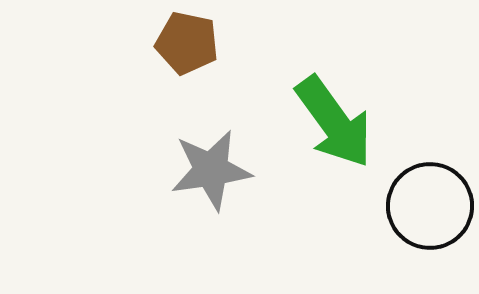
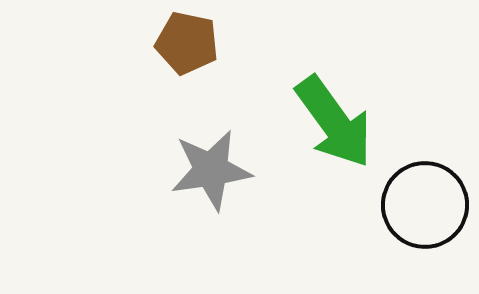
black circle: moved 5 px left, 1 px up
